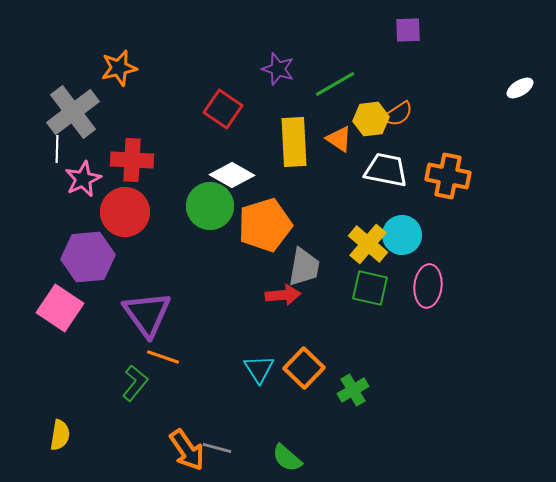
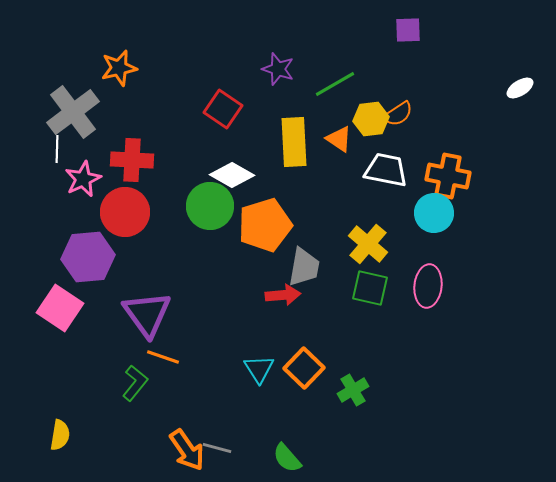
cyan circle: moved 32 px right, 22 px up
green semicircle: rotated 8 degrees clockwise
